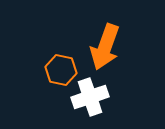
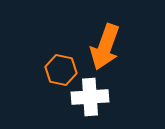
white cross: rotated 15 degrees clockwise
